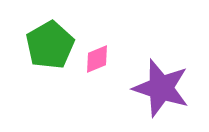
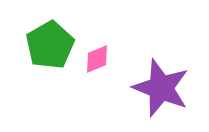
purple star: rotated 4 degrees clockwise
